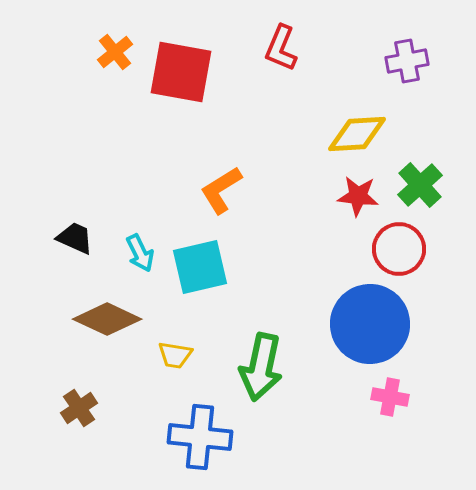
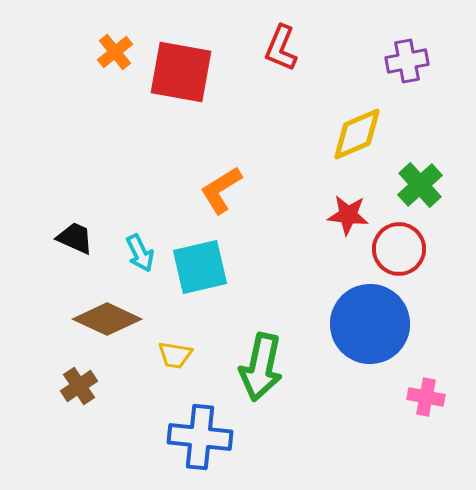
yellow diamond: rotated 20 degrees counterclockwise
red star: moved 10 px left, 19 px down
pink cross: moved 36 px right
brown cross: moved 22 px up
